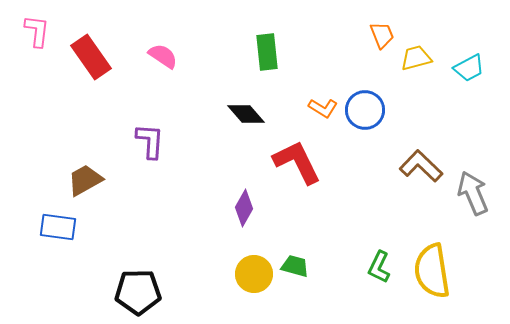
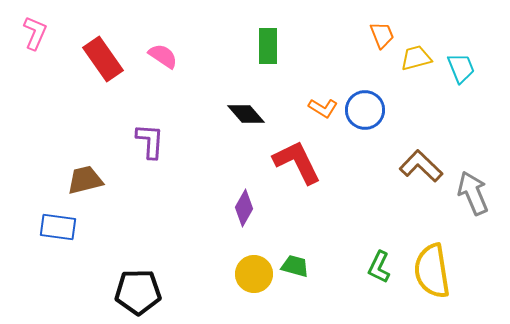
pink L-shape: moved 2 px left, 2 px down; rotated 16 degrees clockwise
green rectangle: moved 1 px right, 6 px up; rotated 6 degrees clockwise
red rectangle: moved 12 px right, 2 px down
cyan trapezoid: moved 8 px left; rotated 84 degrees counterclockwise
brown trapezoid: rotated 15 degrees clockwise
